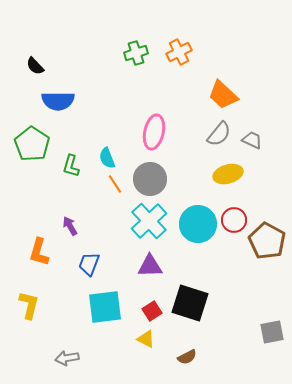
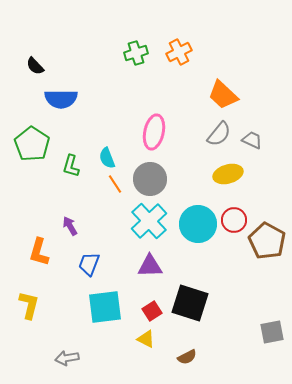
blue semicircle: moved 3 px right, 2 px up
